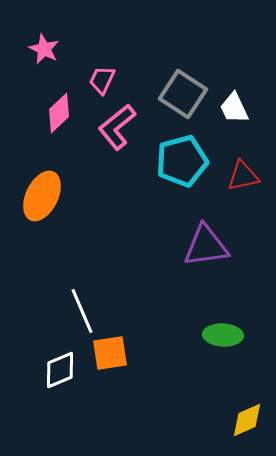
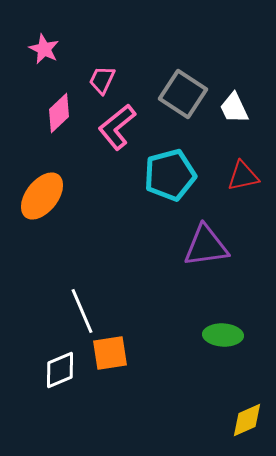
cyan pentagon: moved 12 px left, 14 px down
orange ellipse: rotated 12 degrees clockwise
